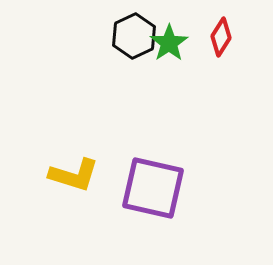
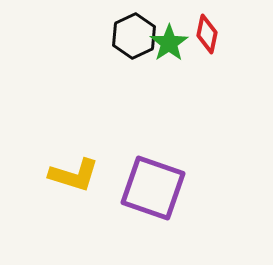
red diamond: moved 14 px left, 3 px up; rotated 21 degrees counterclockwise
purple square: rotated 6 degrees clockwise
